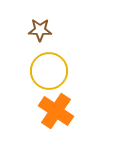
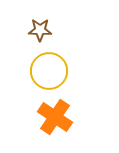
orange cross: moved 1 px left, 6 px down
